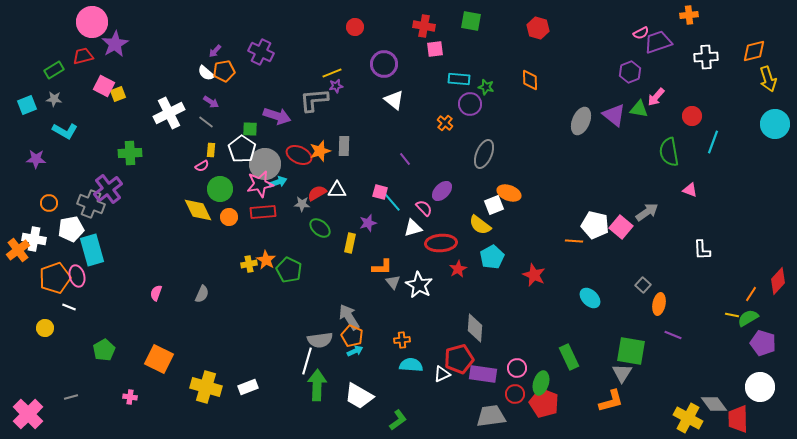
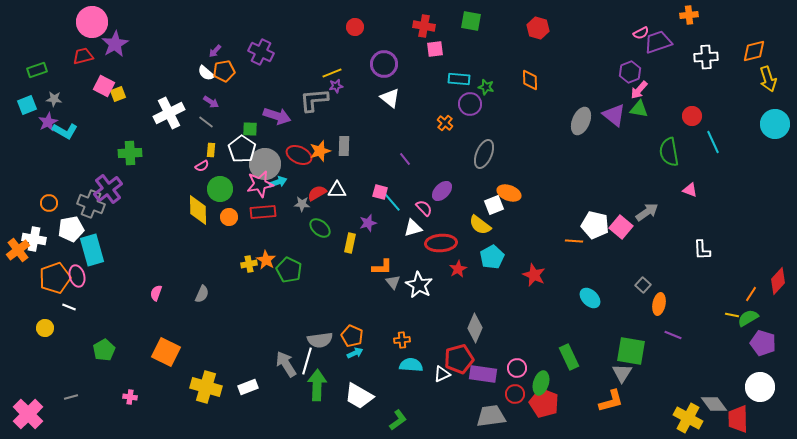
green rectangle at (54, 70): moved 17 px left; rotated 12 degrees clockwise
pink arrow at (656, 97): moved 17 px left, 7 px up
white triangle at (394, 100): moved 4 px left, 2 px up
cyan line at (713, 142): rotated 45 degrees counterclockwise
purple star at (36, 159): moved 12 px right, 37 px up; rotated 30 degrees counterclockwise
yellow diamond at (198, 210): rotated 24 degrees clockwise
gray arrow at (349, 317): moved 63 px left, 47 px down
gray diamond at (475, 328): rotated 20 degrees clockwise
cyan arrow at (355, 351): moved 2 px down
orange square at (159, 359): moved 7 px right, 7 px up
